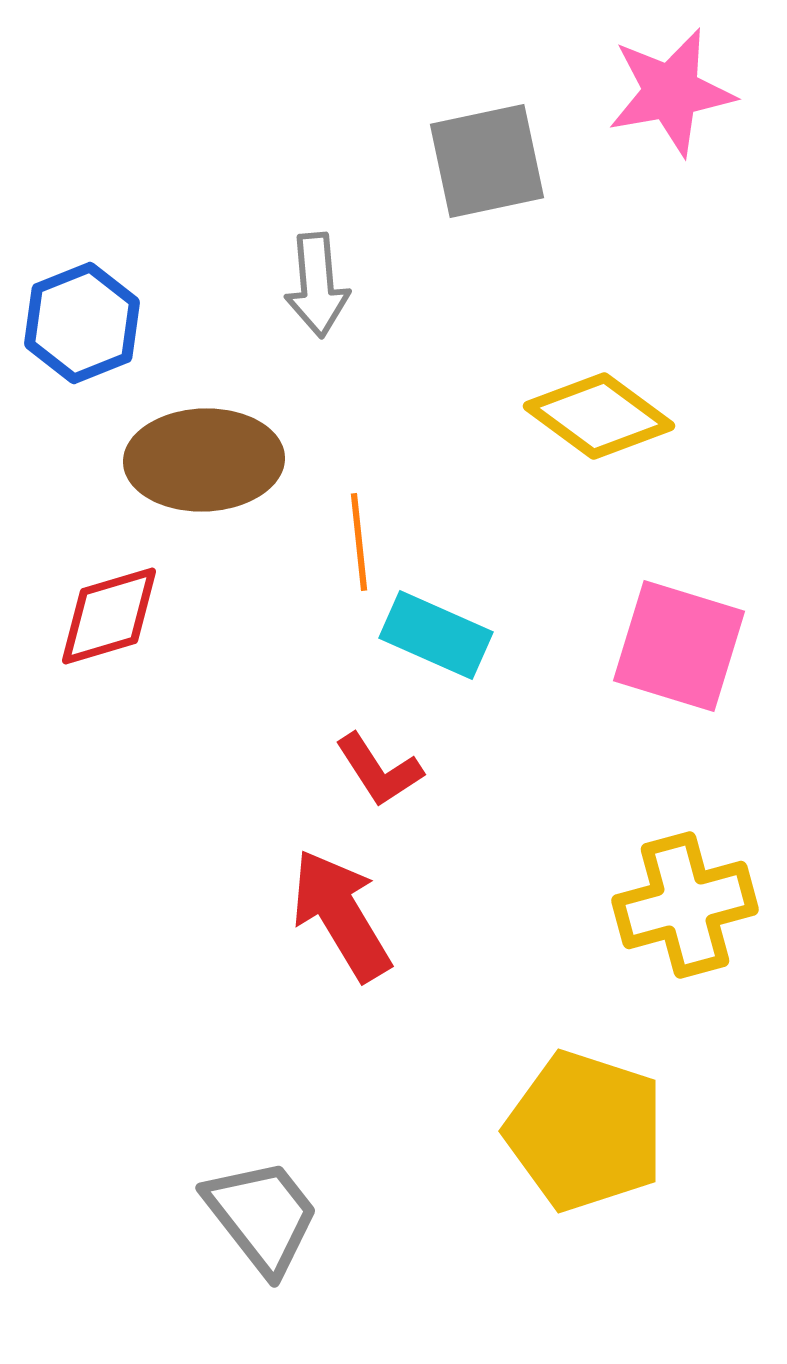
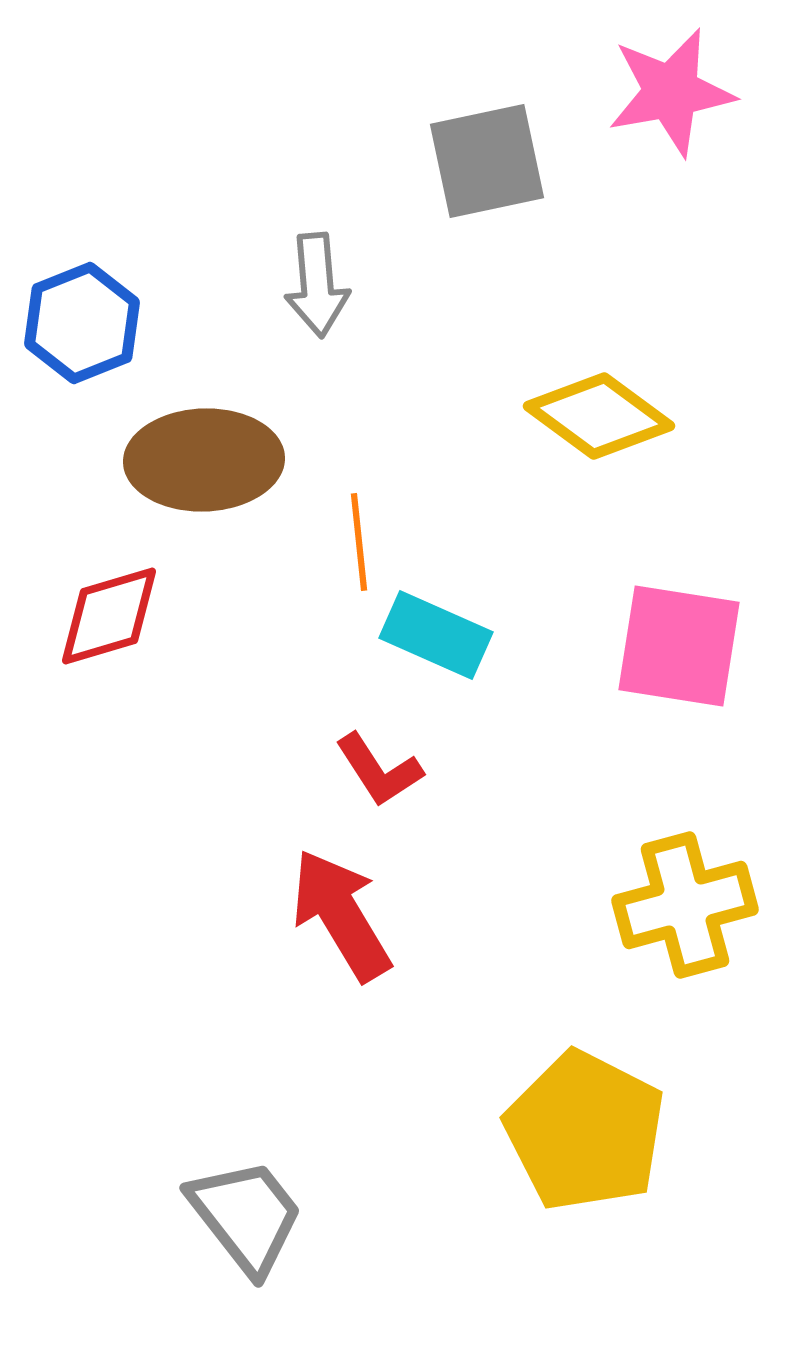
pink square: rotated 8 degrees counterclockwise
yellow pentagon: rotated 9 degrees clockwise
gray trapezoid: moved 16 px left
